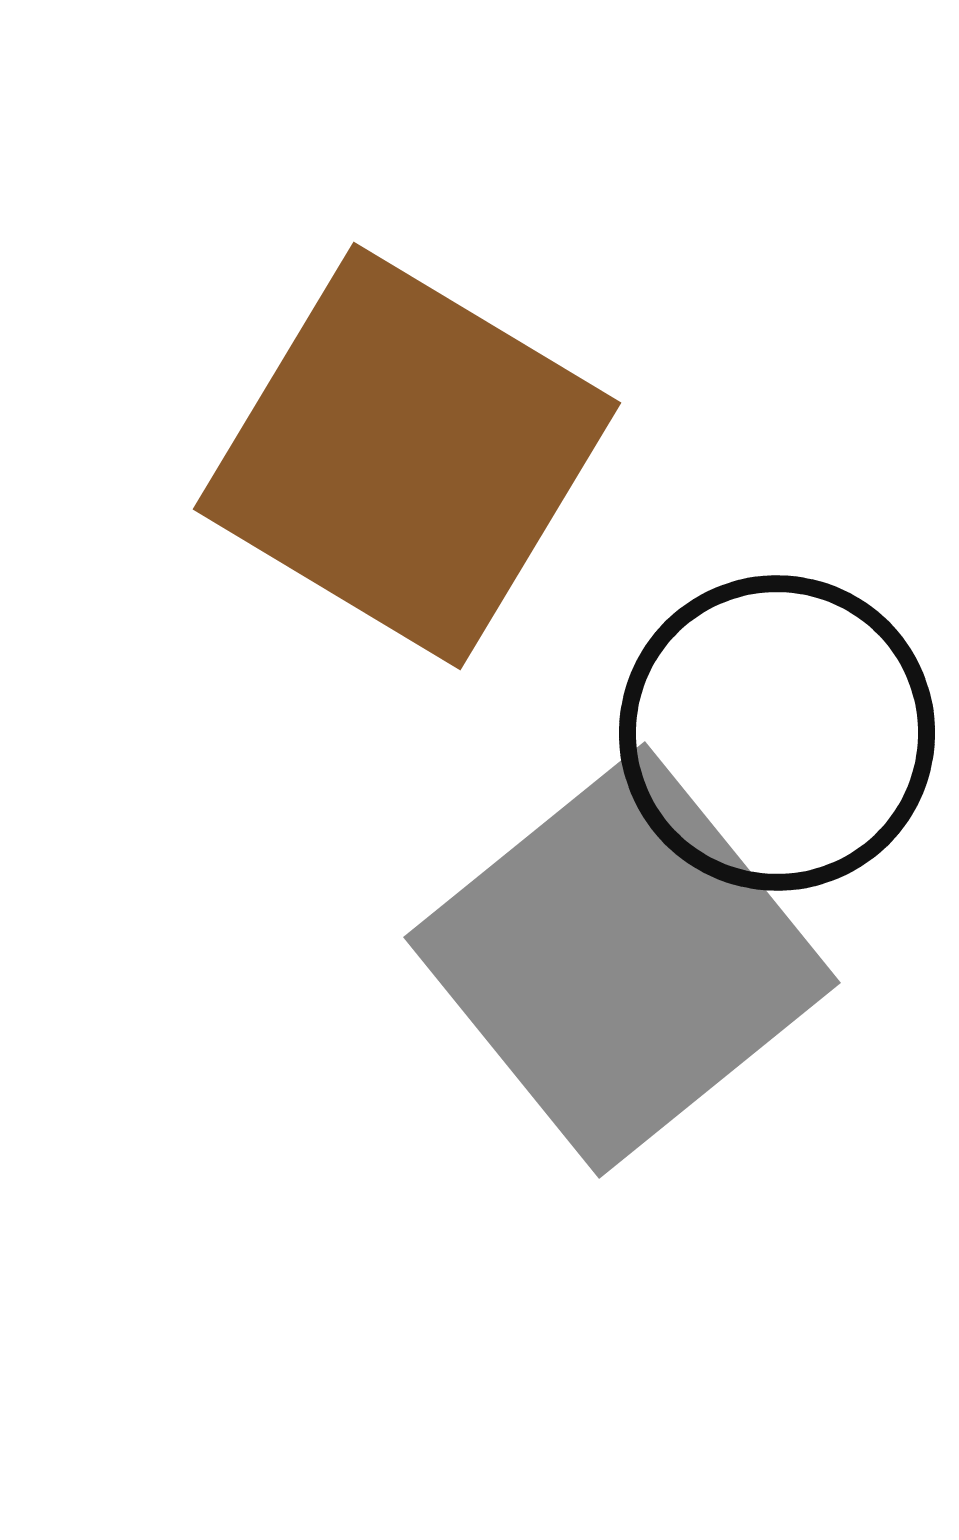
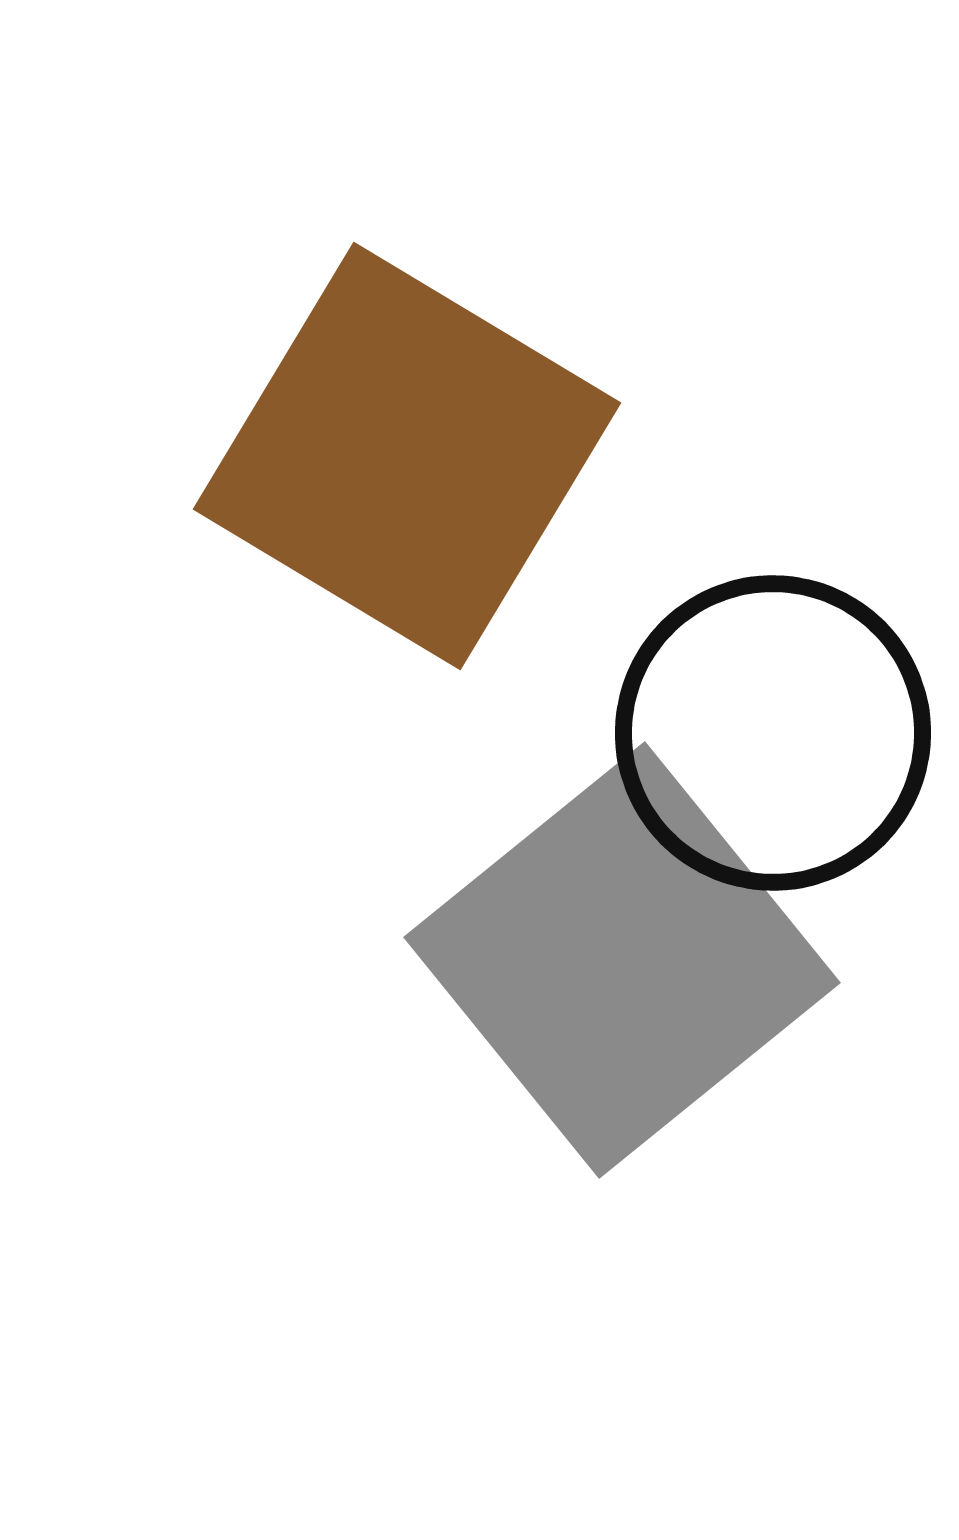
black circle: moved 4 px left
